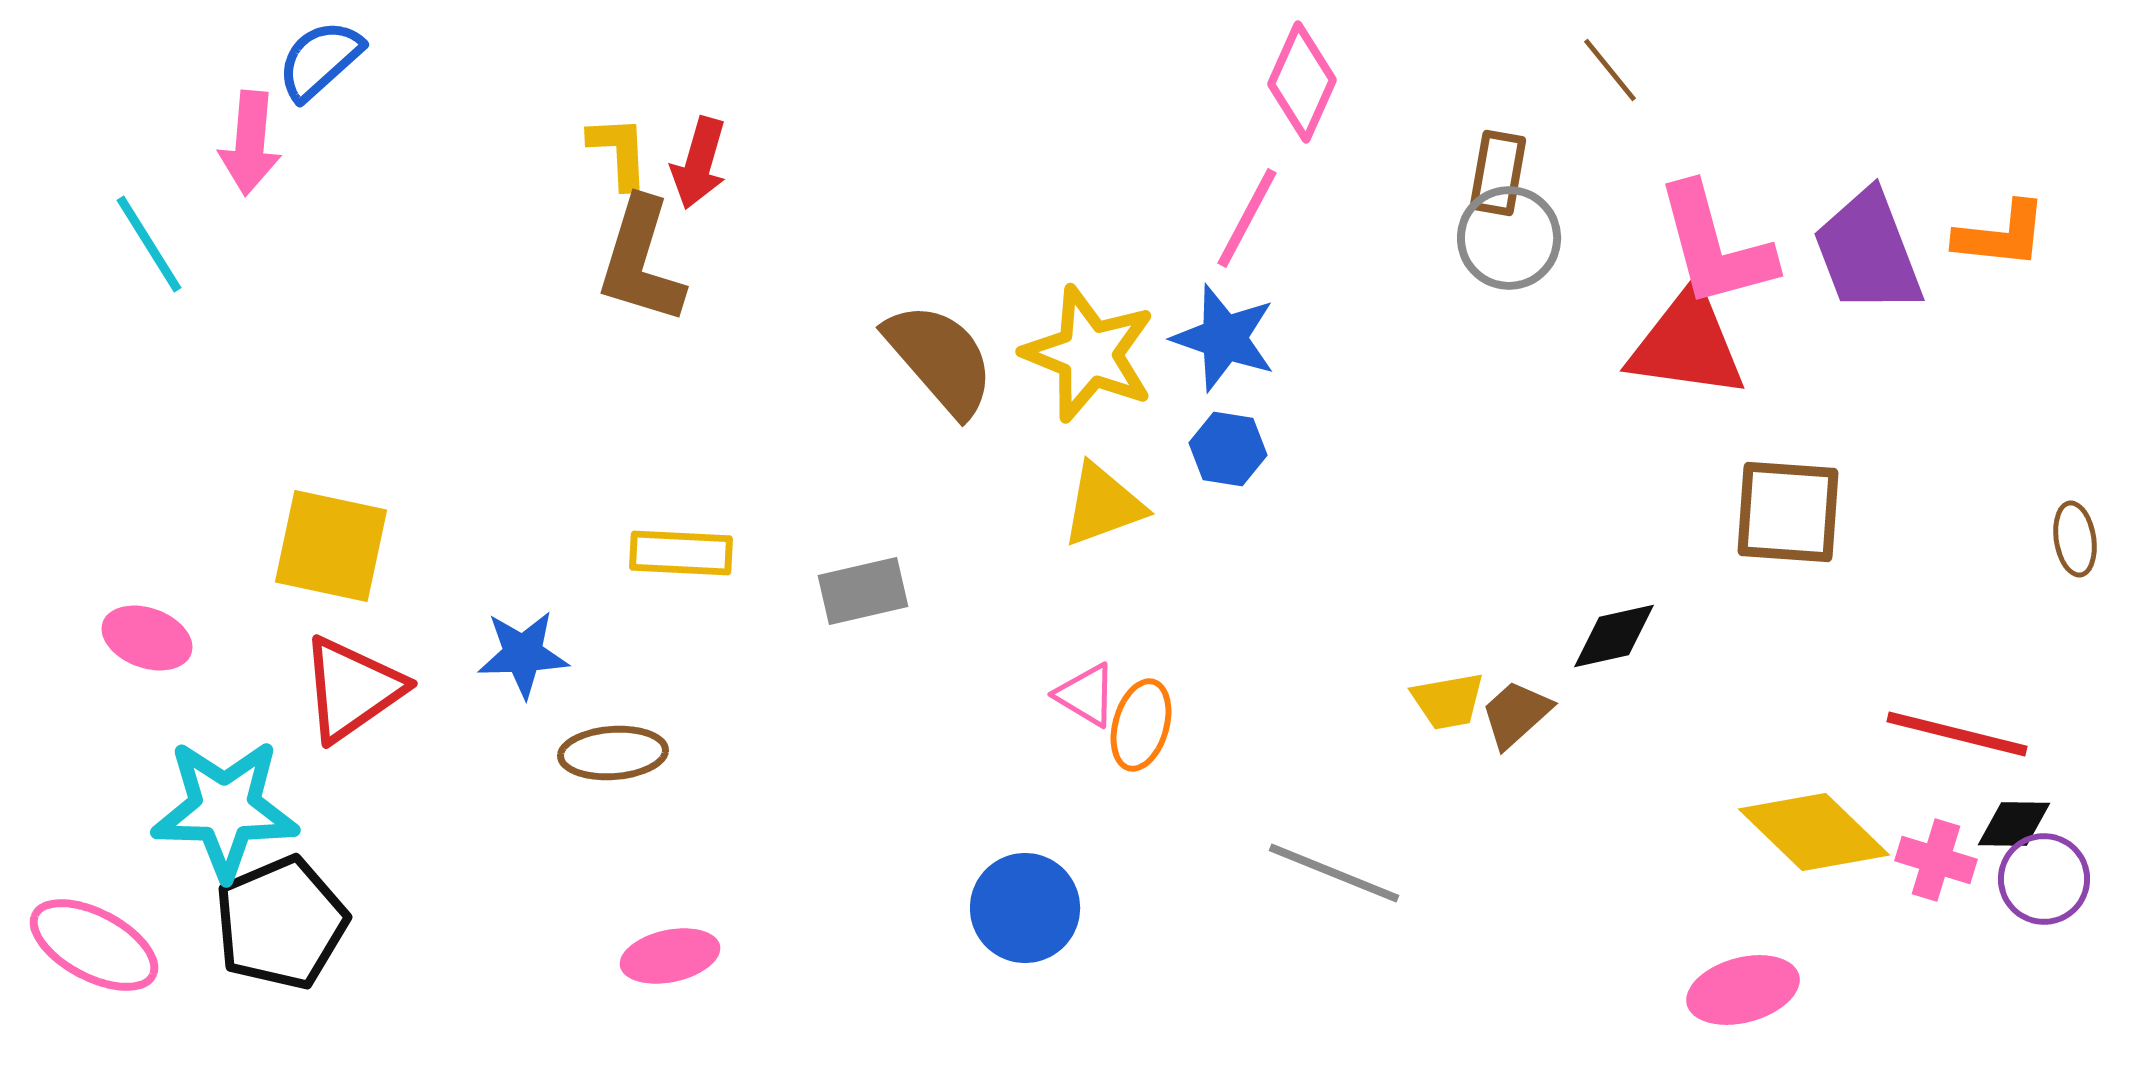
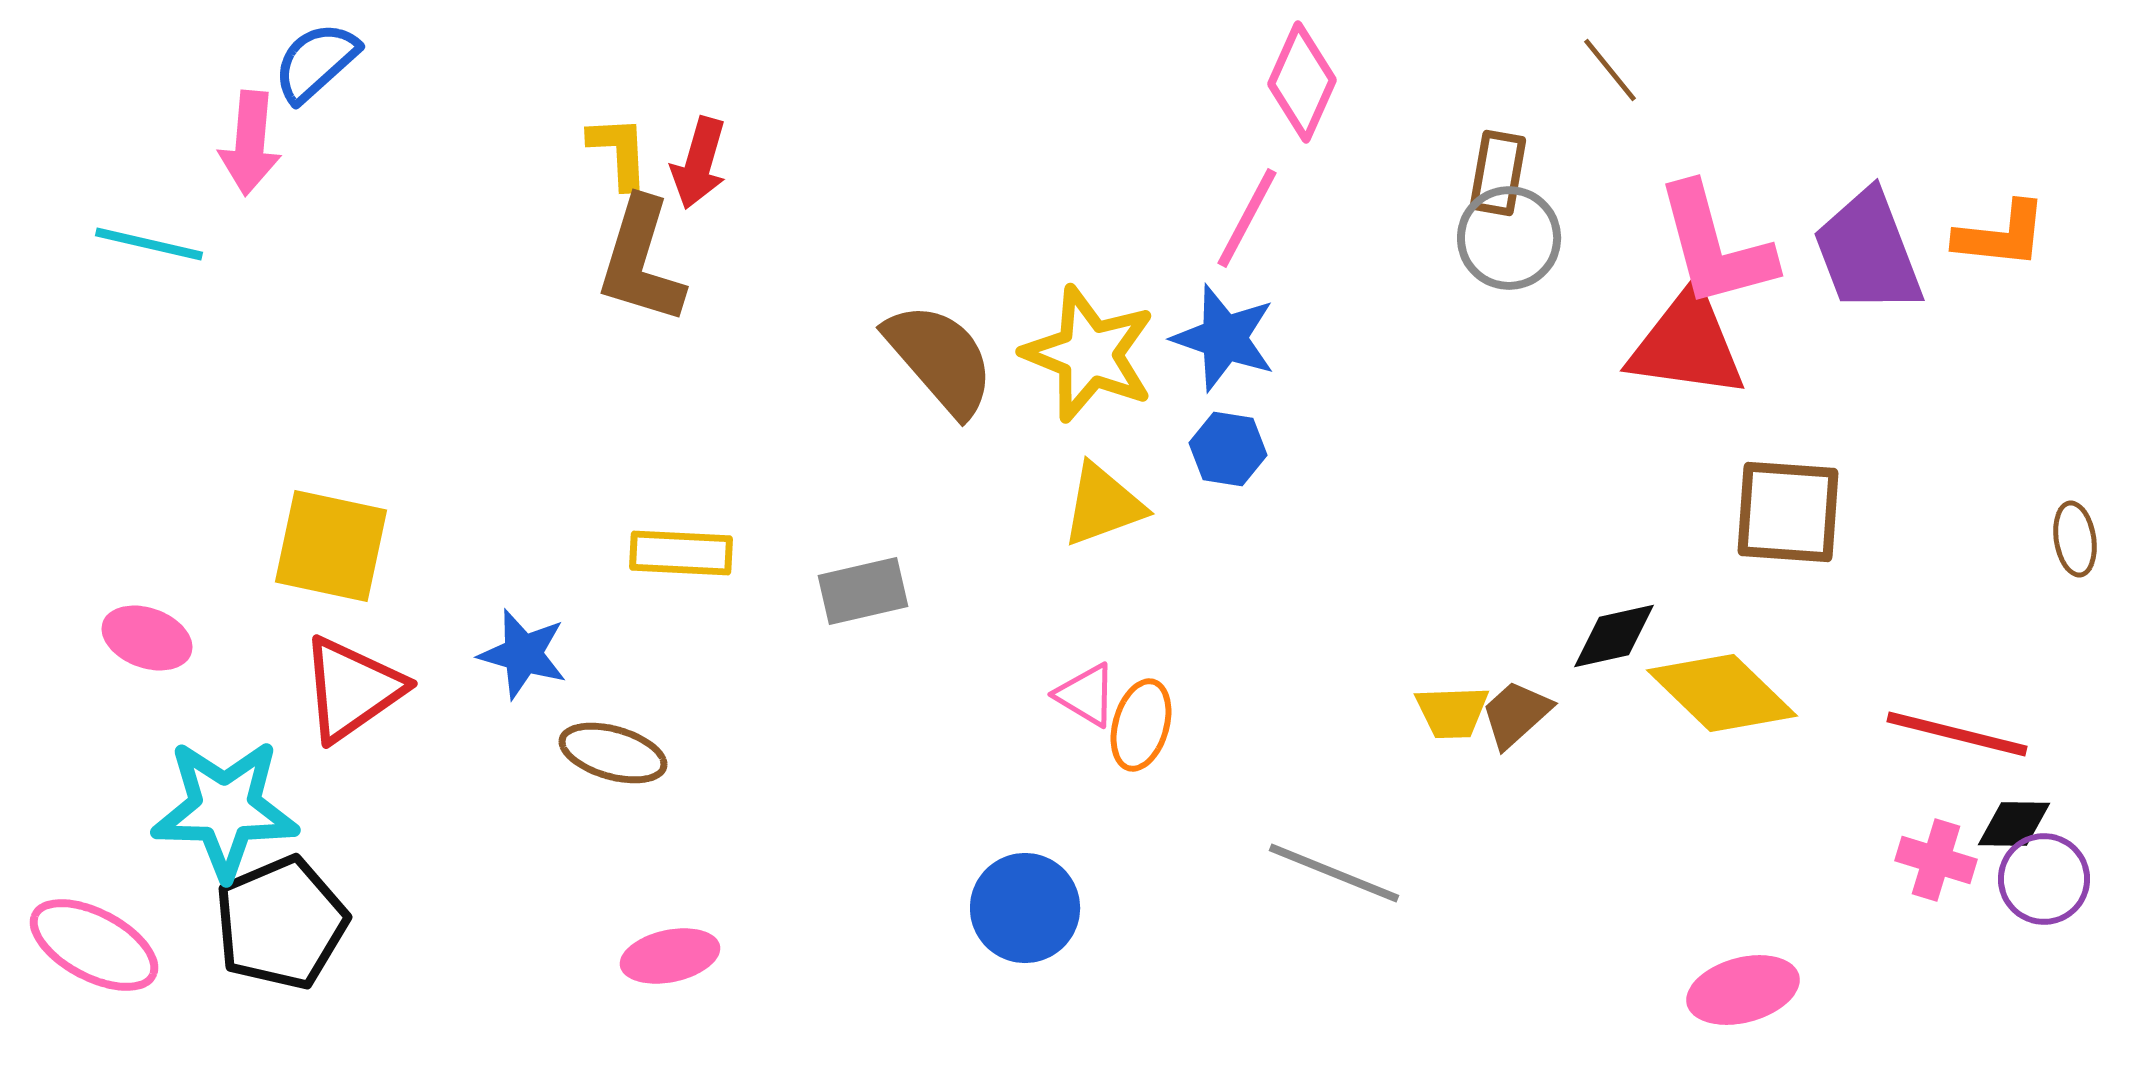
blue semicircle at (320, 60): moved 4 px left, 2 px down
cyan line at (149, 244): rotated 45 degrees counterclockwise
blue star at (523, 654): rotated 18 degrees clockwise
yellow trapezoid at (1448, 701): moved 4 px right, 11 px down; rotated 8 degrees clockwise
brown ellipse at (613, 753): rotated 20 degrees clockwise
yellow diamond at (1814, 832): moved 92 px left, 139 px up
